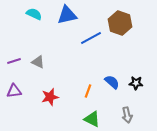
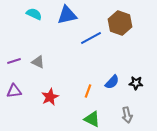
blue semicircle: rotated 91 degrees clockwise
red star: rotated 12 degrees counterclockwise
